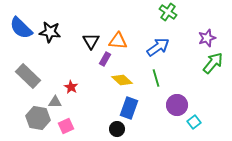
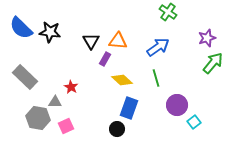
gray rectangle: moved 3 px left, 1 px down
